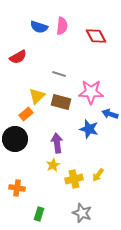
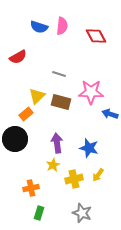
blue star: moved 19 px down
orange cross: moved 14 px right; rotated 21 degrees counterclockwise
green rectangle: moved 1 px up
